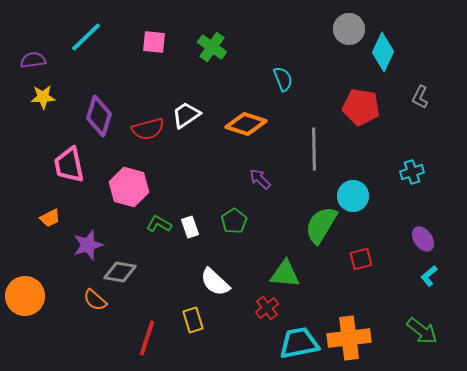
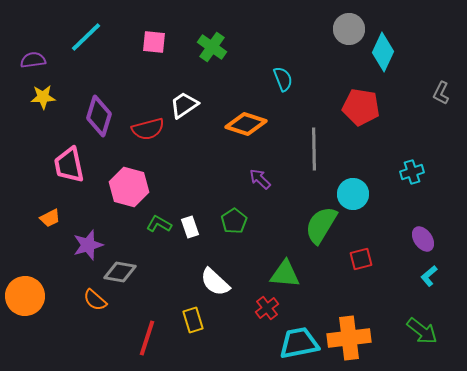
gray L-shape: moved 21 px right, 4 px up
white trapezoid: moved 2 px left, 10 px up
cyan circle: moved 2 px up
